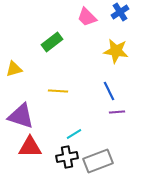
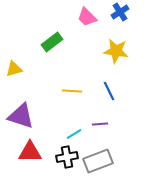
yellow line: moved 14 px right
purple line: moved 17 px left, 12 px down
red triangle: moved 5 px down
